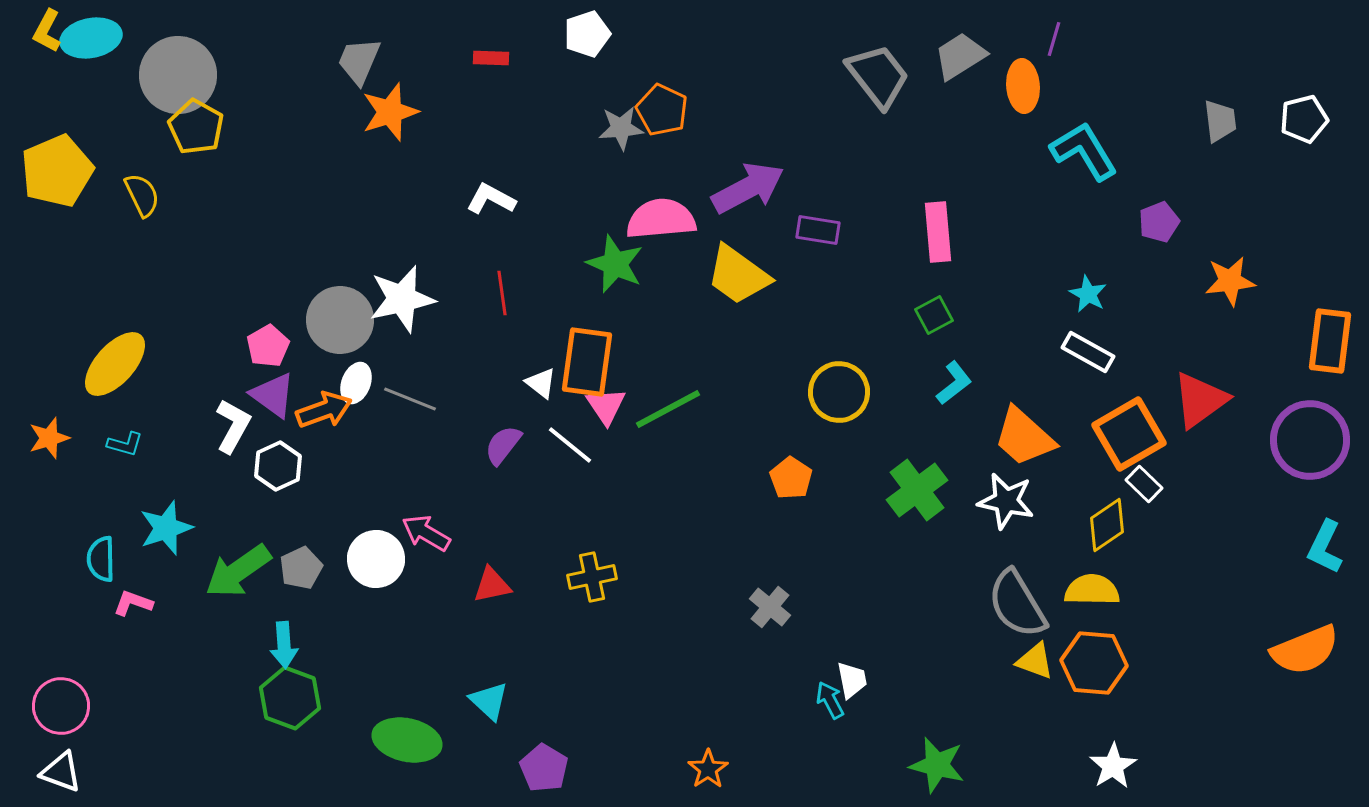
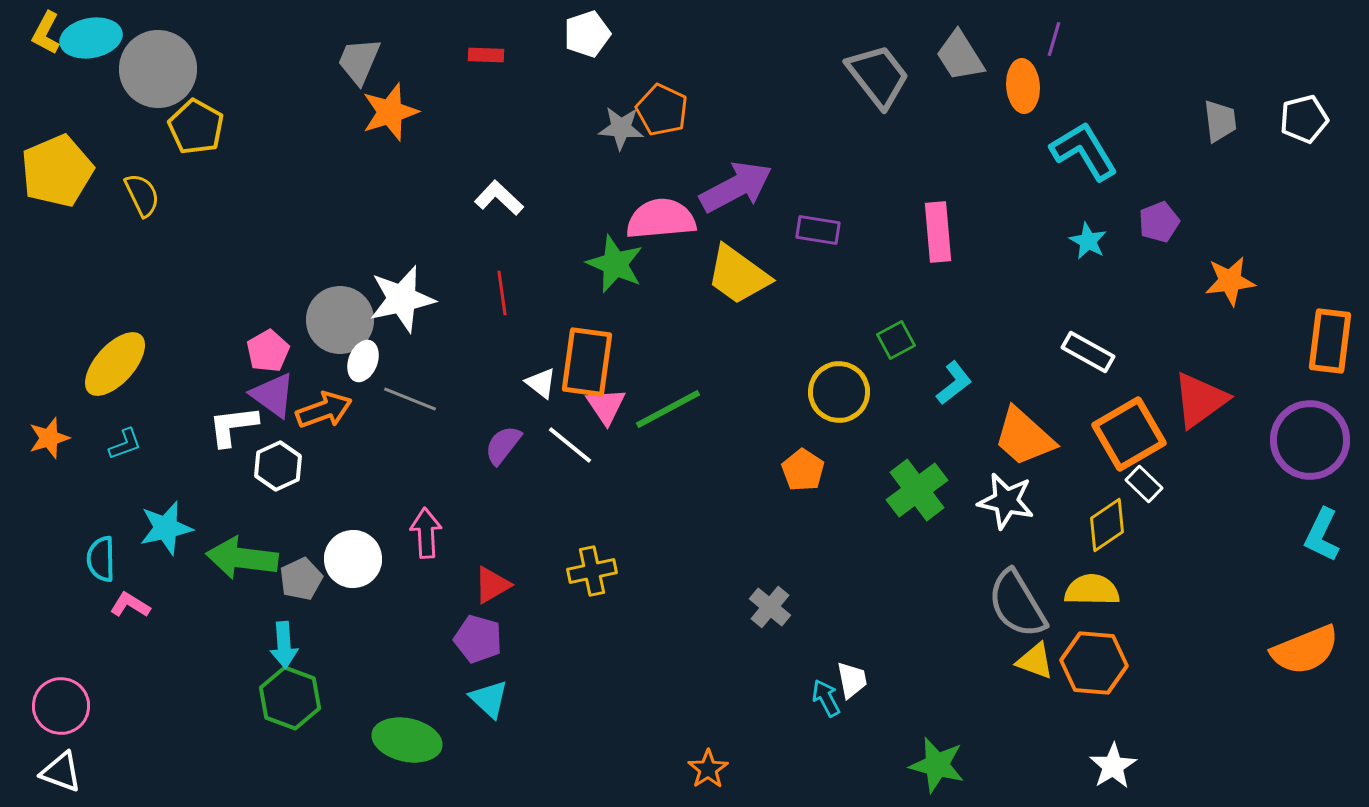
yellow L-shape at (47, 31): moved 1 px left, 2 px down
gray trapezoid at (960, 56): rotated 90 degrees counterclockwise
red rectangle at (491, 58): moved 5 px left, 3 px up
gray circle at (178, 75): moved 20 px left, 6 px up
gray star at (621, 128): rotated 9 degrees clockwise
purple arrow at (748, 188): moved 12 px left, 1 px up
white L-shape at (491, 199): moved 8 px right, 1 px up; rotated 15 degrees clockwise
cyan star at (1088, 294): moved 53 px up
green square at (934, 315): moved 38 px left, 25 px down
pink pentagon at (268, 346): moved 5 px down
white ellipse at (356, 383): moved 7 px right, 22 px up
white L-shape at (233, 426): rotated 126 degrees counterclockwise
cyan L-shape at (125, 444): rotated 36 degrees counterclockwise
orange pentagon at (791, 478): moved 12 px right, 8 px up
cyan star at (166, 528): rotated 6 degrees clockwise
pink arrow at (426, 533): rotated 57 degrees clockwise
cyan L-shape at (1325, 547): moved 3 px left, 12 px up
white circle at (376, 559): moved 23 px left
gray pentagon at (301, 568): moved 11 px down
green arrow at (238, 571): moved 4 px right, 13 px up; rotated 42 degrees clockwise
yellow cross at (592, 577): moved 6 px up
red triangle at (492, 585): rotated 18 degrees counterclockwise
pink L-shape at (133, 603): moved 3 px left, 2 px down; rotated 12 degrees clockwise
cyan arrow at (830, 700): moved 4 px left, 2 px up
cyan triangle at (489, 701): moved 2 px up
purple pentagon at (544, 768): moved 66 px left, 129 px up; rotated 15 degrees counterclockwise
